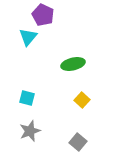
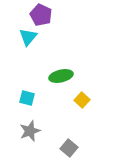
purple pentagon: moved 2 px left
green ellipse: moved 12 px left, 12 px down
gray square: moved 9 px left, 6 px down
